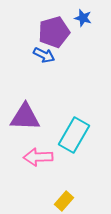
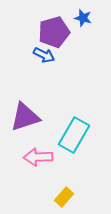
purple triangle: rotated 20 degrees counterclockwise
yellow rectangle: moved 4 px up
